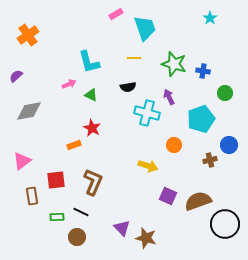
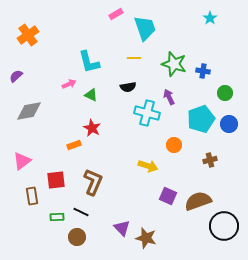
blue circle: moved 21 px up
black circle: moved 1 px left, 2 px down
